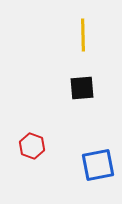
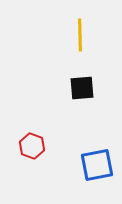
yellow line: moved 3 px left
blue square: moved 1 px left
